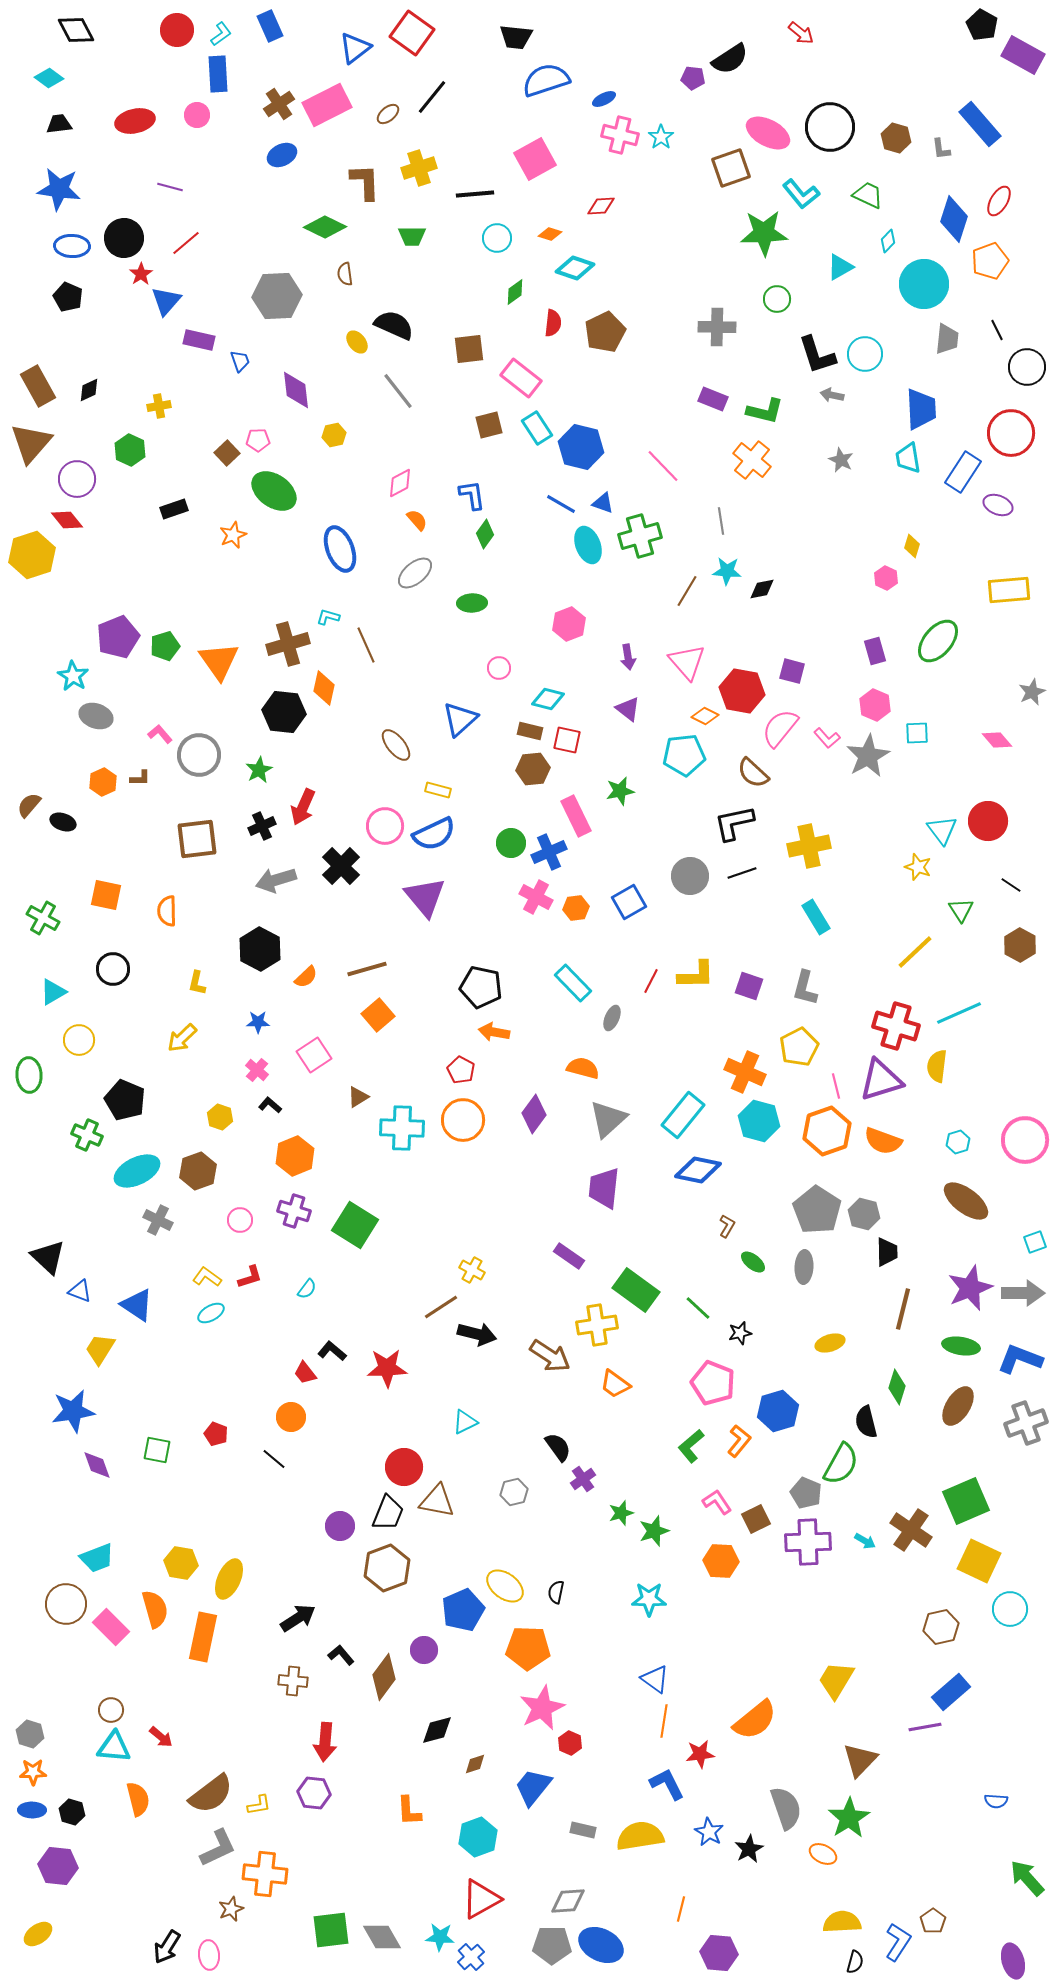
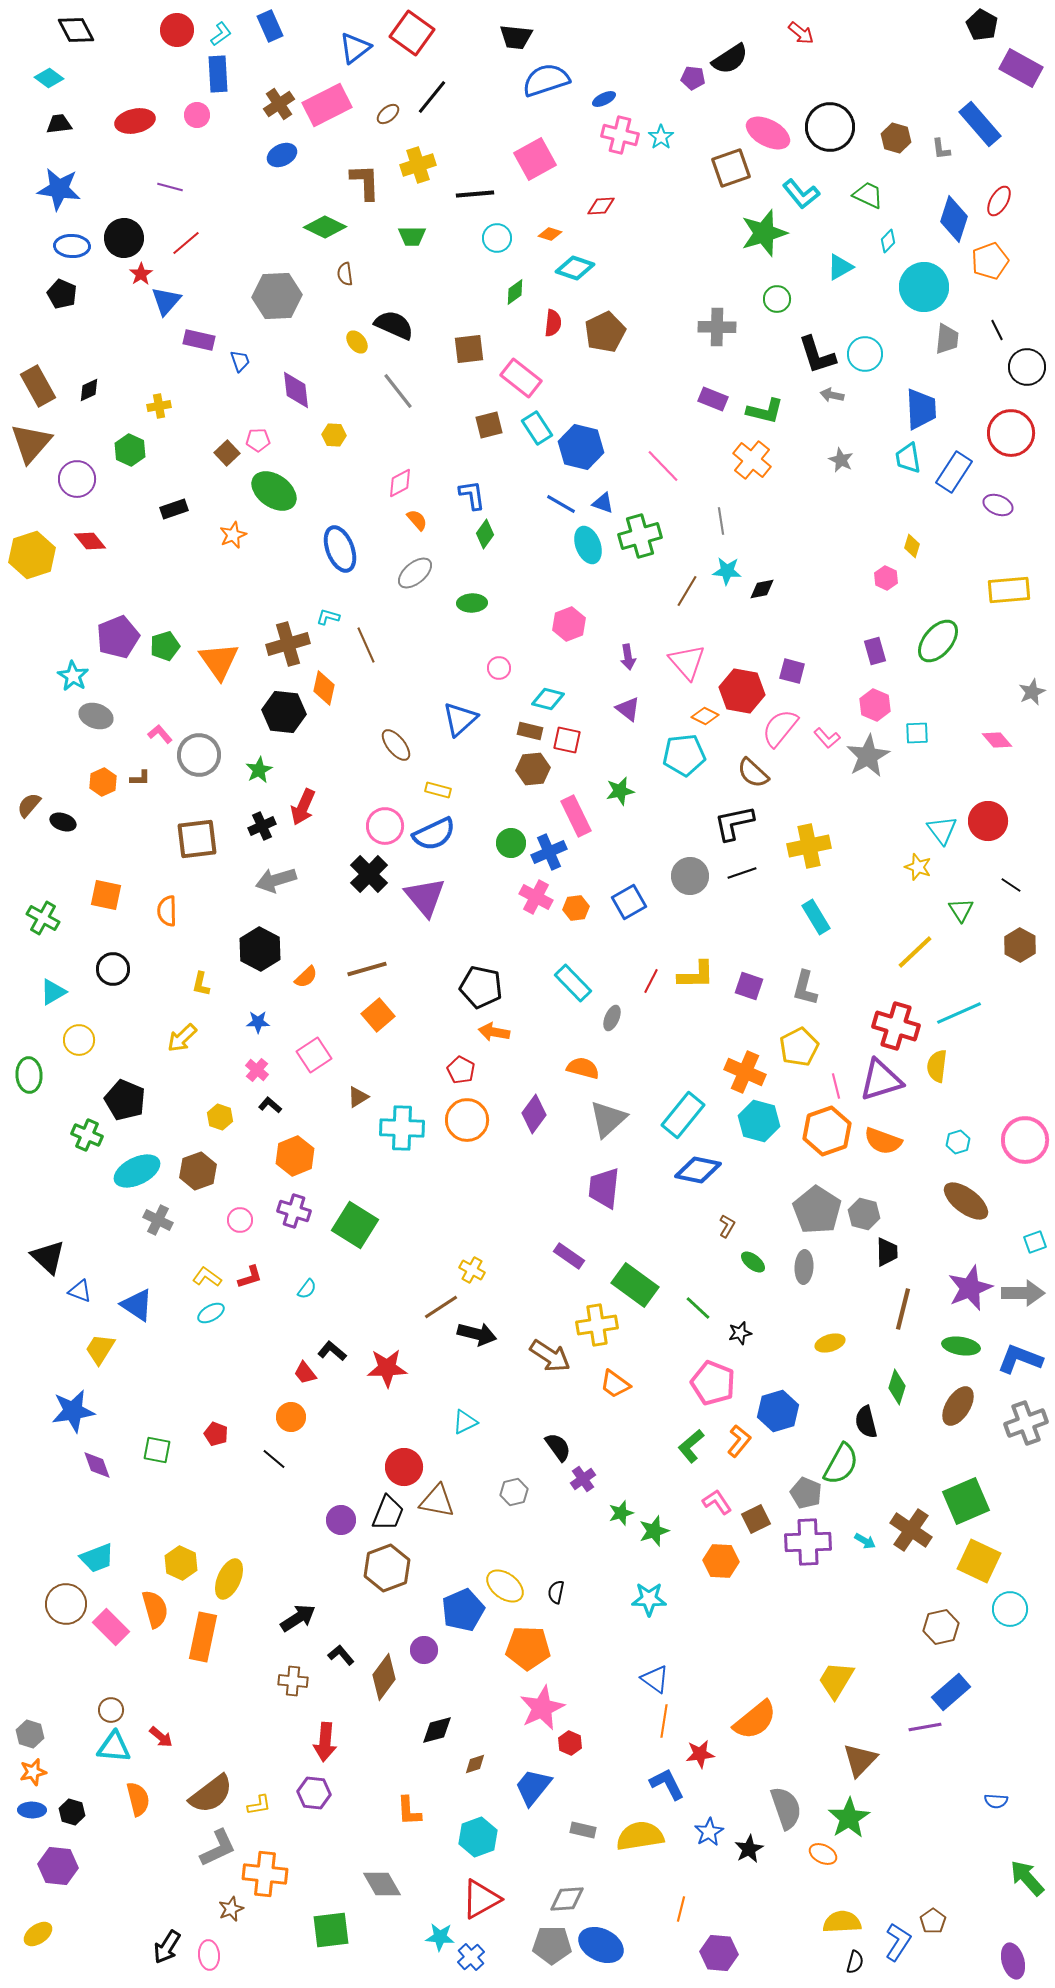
purple rectangle at (1023, 55): moved 2 px left, 13 px down
yellow cross at (419, 168): moved 1 px left, 3 px up
green star at (764, 233): rotated 15 degrees counterclockwise
cyan circle at (924, 284): moved 3 px down
black pentagon at (68, 297): moved 6 px left, 3 px up
yellow hexagon at (334, 435): rotated 15 degrees clockwise
blue rectangle at (963, 472): moved 9 px left
red diamond at (67, 520): moved 23 px right, 21 px down
black cross at (341, 866): moved 28 px right, 8 px down
yellow L-shape at (197, 983): moved 4 px right, 1 px down
orange circle at (463, 1120): moved 4 px right
green rectangle at (636, 1290): moved 1 px left, 5 px up
purple circle at (340, 1526): moved 1 px right, 6 px up
yellow hexagon at (181, 1563): rotated 16 degrees clockwise
orange star at (33, 1772): rotated 12 degrees counterclockwise
blue star at (709, 1832): rotated 12 degrees clockwise
gray diamond at (568, 1901): moved 1 px left, 2 px up
gray diamond at (382, 1937): moved 53 px up
